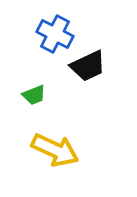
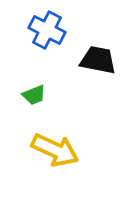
blue cross: moved 8 px left, 4 px up
black trapezoid: moved 10 px right, 6 px up; rotated 144 degrees counterclockwise
